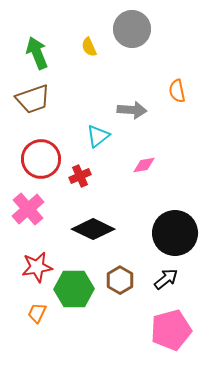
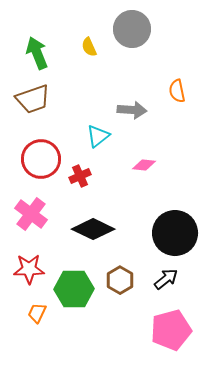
pink diamond: rotated 15 degrees clockwise
pink cross: moved 3 px right, 5 px down; rotated 12 degrees counterclockwise
red star: moved 8 px left, 2 px down; rotated 8 degrees clockwise
